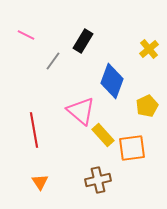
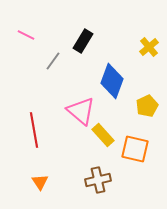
yellow cross: moved 2 px up
orange square: moved 3 px right, 1 px down; rotated 20 degrees clockwise
